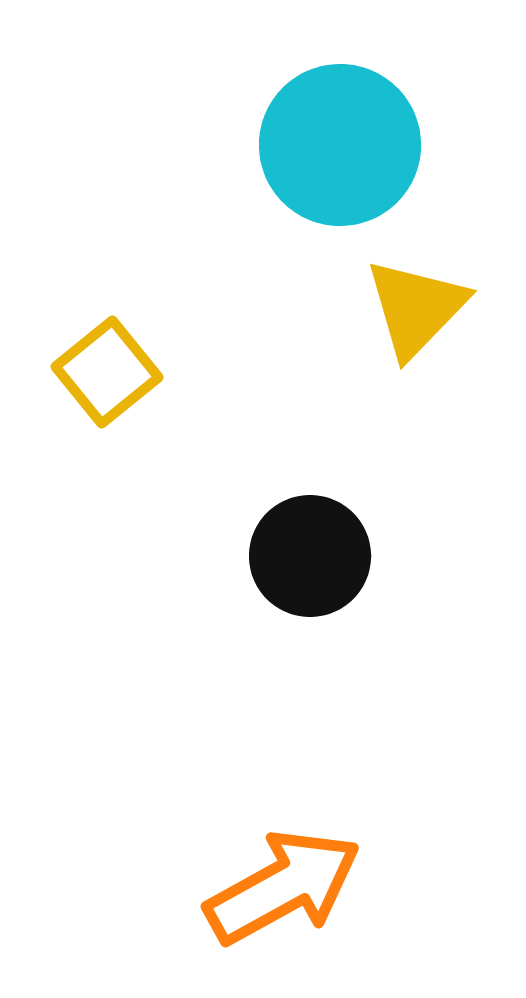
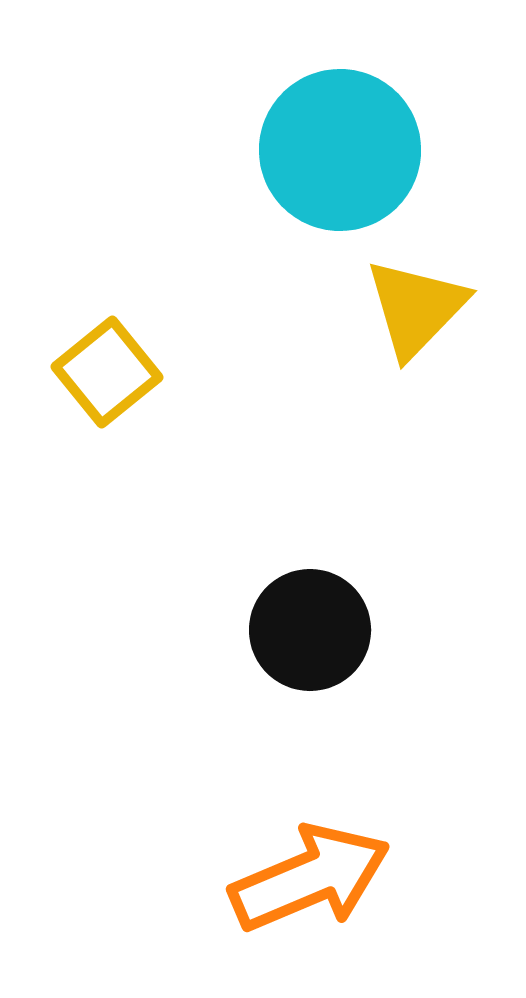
cyan circle: moved 5 px down
black circle: moved 74 px down
orange arrow: moved 27 px right, 9 px up; rotated 6 degrees clockwise
